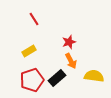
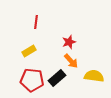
red line: moved 2 px right, 3 px down; rotated 40 degrees clockwise
orange arrow: rotated 14 degrees counterclockwise
red pentagon: rotated 25 degrees clockwise
